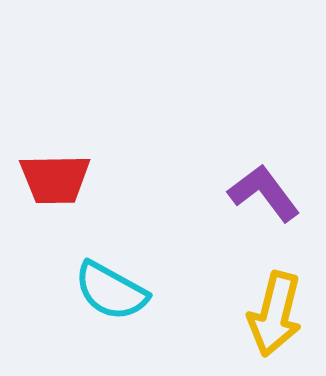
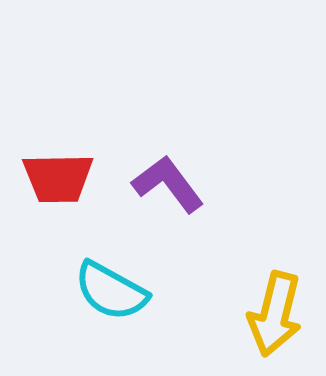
red trapezoid: moved 3 px right, 1 px up
purple L-shape: moved 96 px left, 9 px up
